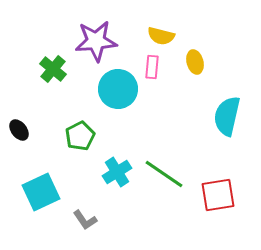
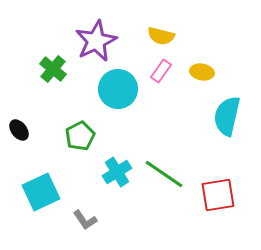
purple star: rotated 21 degrees counterclockwise
yellow ellipse: moved 7 px right, 10 px down; rotated 65 degrees counterclockwise
pink rectangle: moved 9 px right, 4 px down; rotated 30 degrees clockwise
